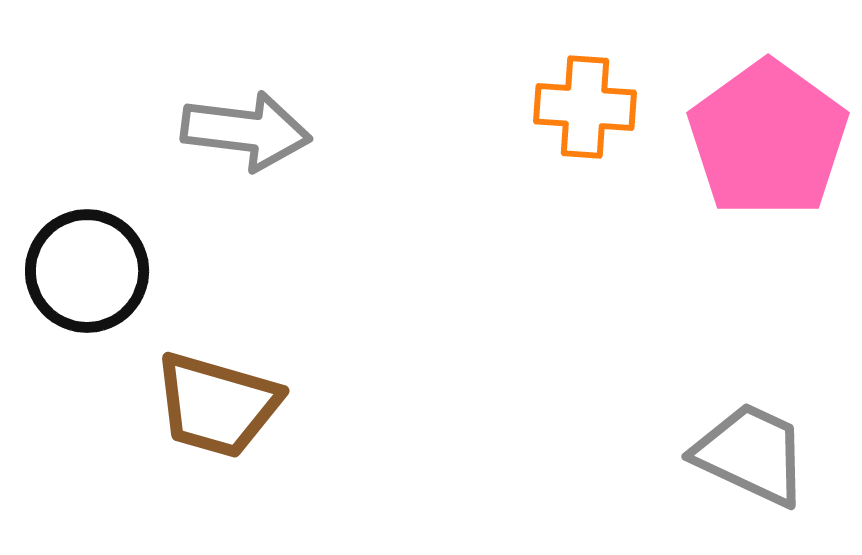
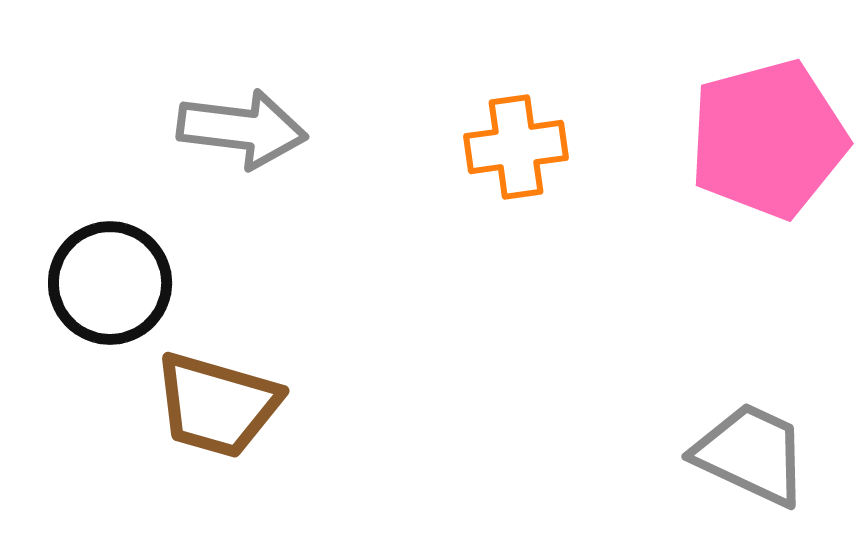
orange cross: moved 69 px left, 40 px down; rotated 12 degrees counterclockwise
gray arrow: moved 4 px left, 2 px up
pink pentagon: rotated 21 degrees clockwise
black circle: moved 23 px right, 12 px down
